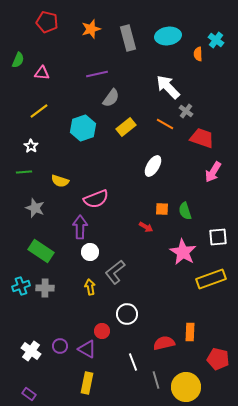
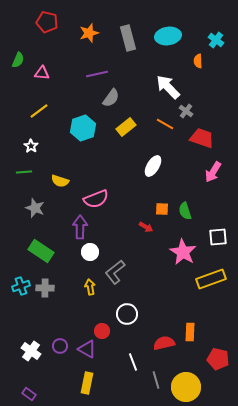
orange star at (91, 29): moved 2 px left, 4 px down
orange semicircle at (198, 54): moved 7 px down
